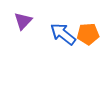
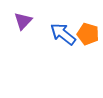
orange pentagon: rotated 20 degrees clockwise
